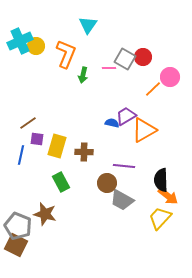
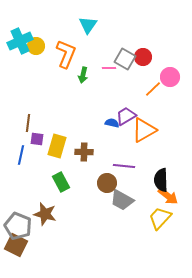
brown line: rotated 48 degrees counterclockwise
